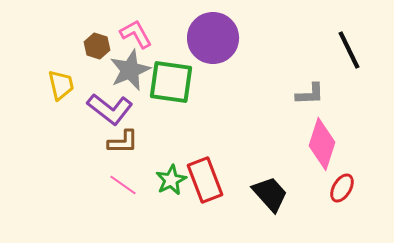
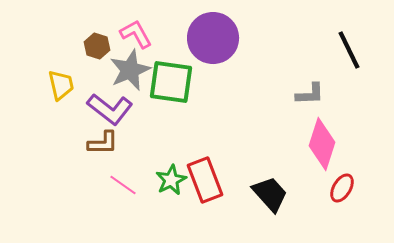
brown L-shape: moved 20 px left, 1 px down
